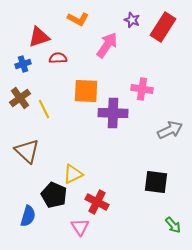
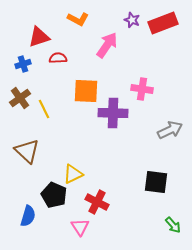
red rectangle: moved 4 px up; rotated 36 degrees clockwise
